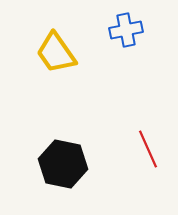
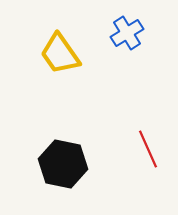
blue cross: moved 1 px right, 3 px down; rotated 20 degrees counterclockwise
yellow trapezoid: moved 4 px right, 1 px down
